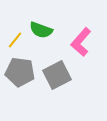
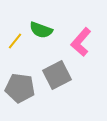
yellow line: moved 1 px down
gray pentagon: moved 16 px down
